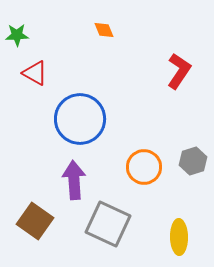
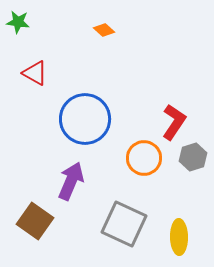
orange diamond: rotated 25 degrees counterclockwise
green star: moved 1 px right, 13 px up; rotated 10 degrees clockwise
red L-shape: moved 5 px left, 51 px down
blue circle: moved 5 px right
gray hexagon: moved 4 px up
orange circle: moved 9 px up
purple arrow: moved 3 px left, 1 px down; rotated 27 degrees clockwise
gray square: moved 16 px right
